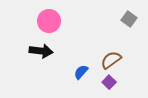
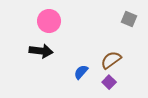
gray square: rotated 14 degrees counterclockwise
